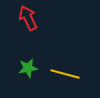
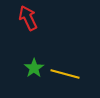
green star: moved 6 px right; rotated 24 degrees counterclockwise
